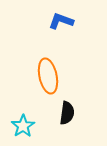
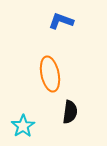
orange ellipse: moved 2 px right, 2 px up
black semicircle: moved 3 px right, 1 px up
